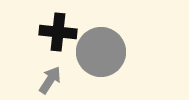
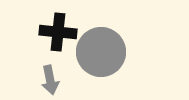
gray arrow: rotated 136 degrees clockwise
